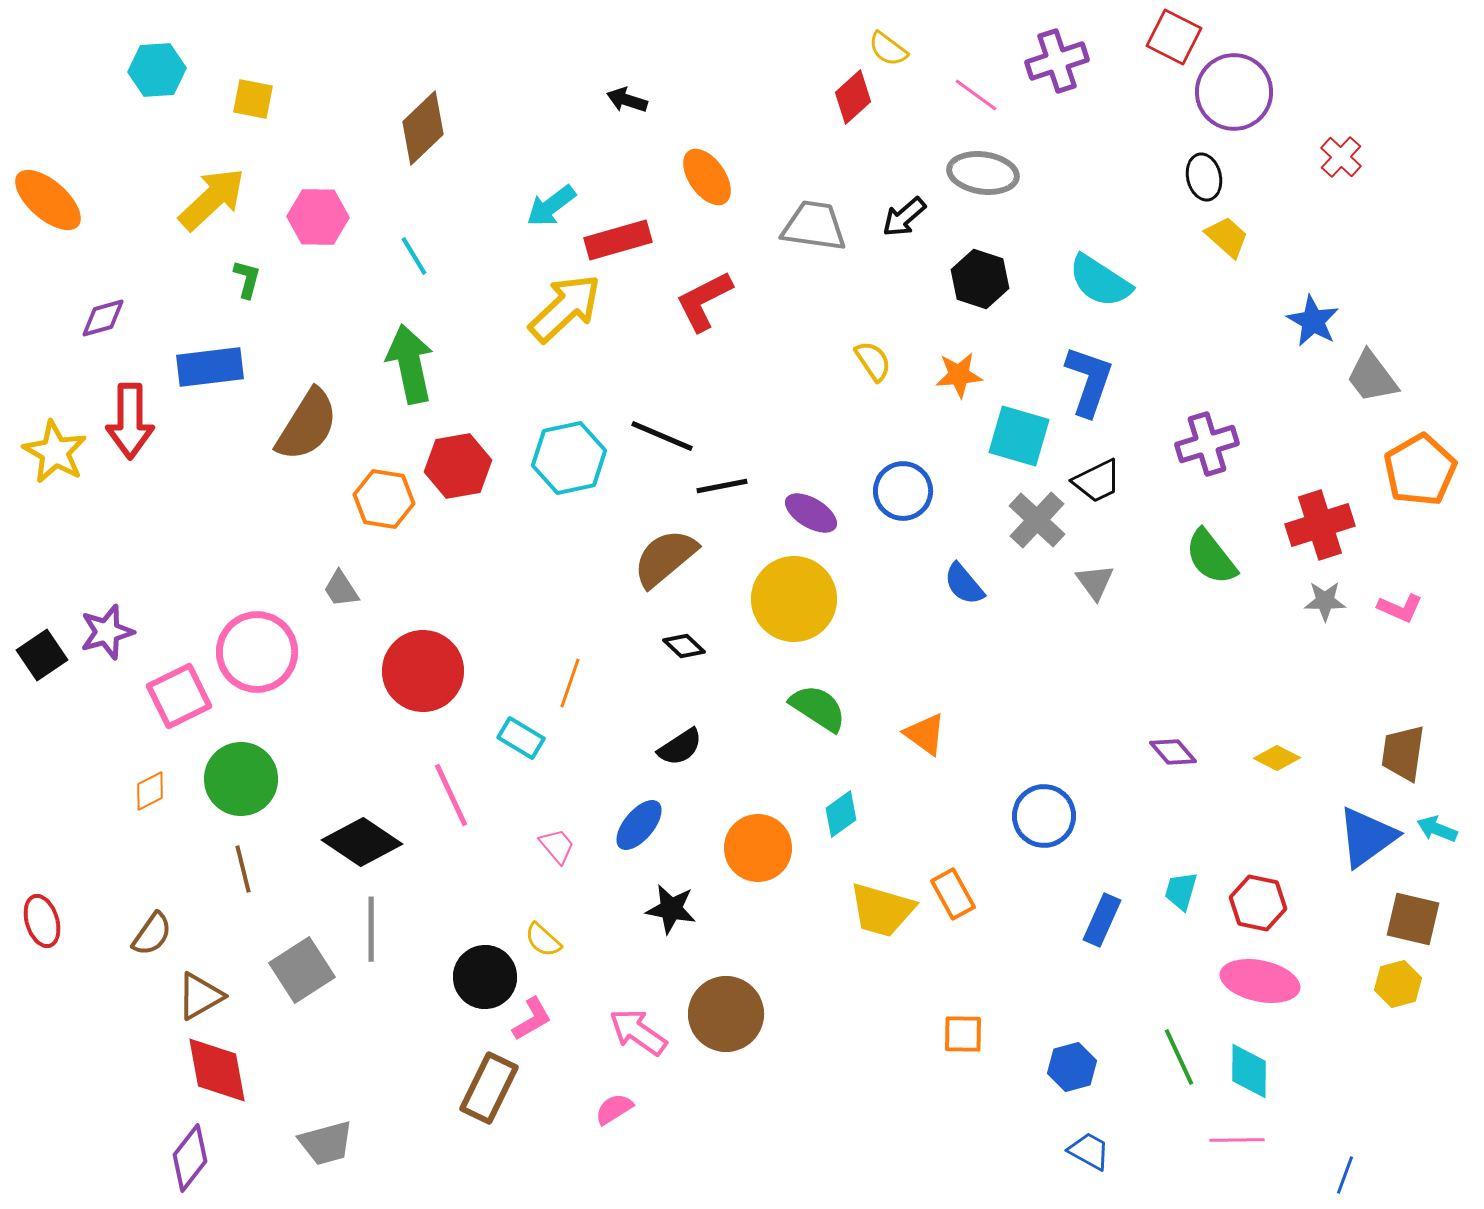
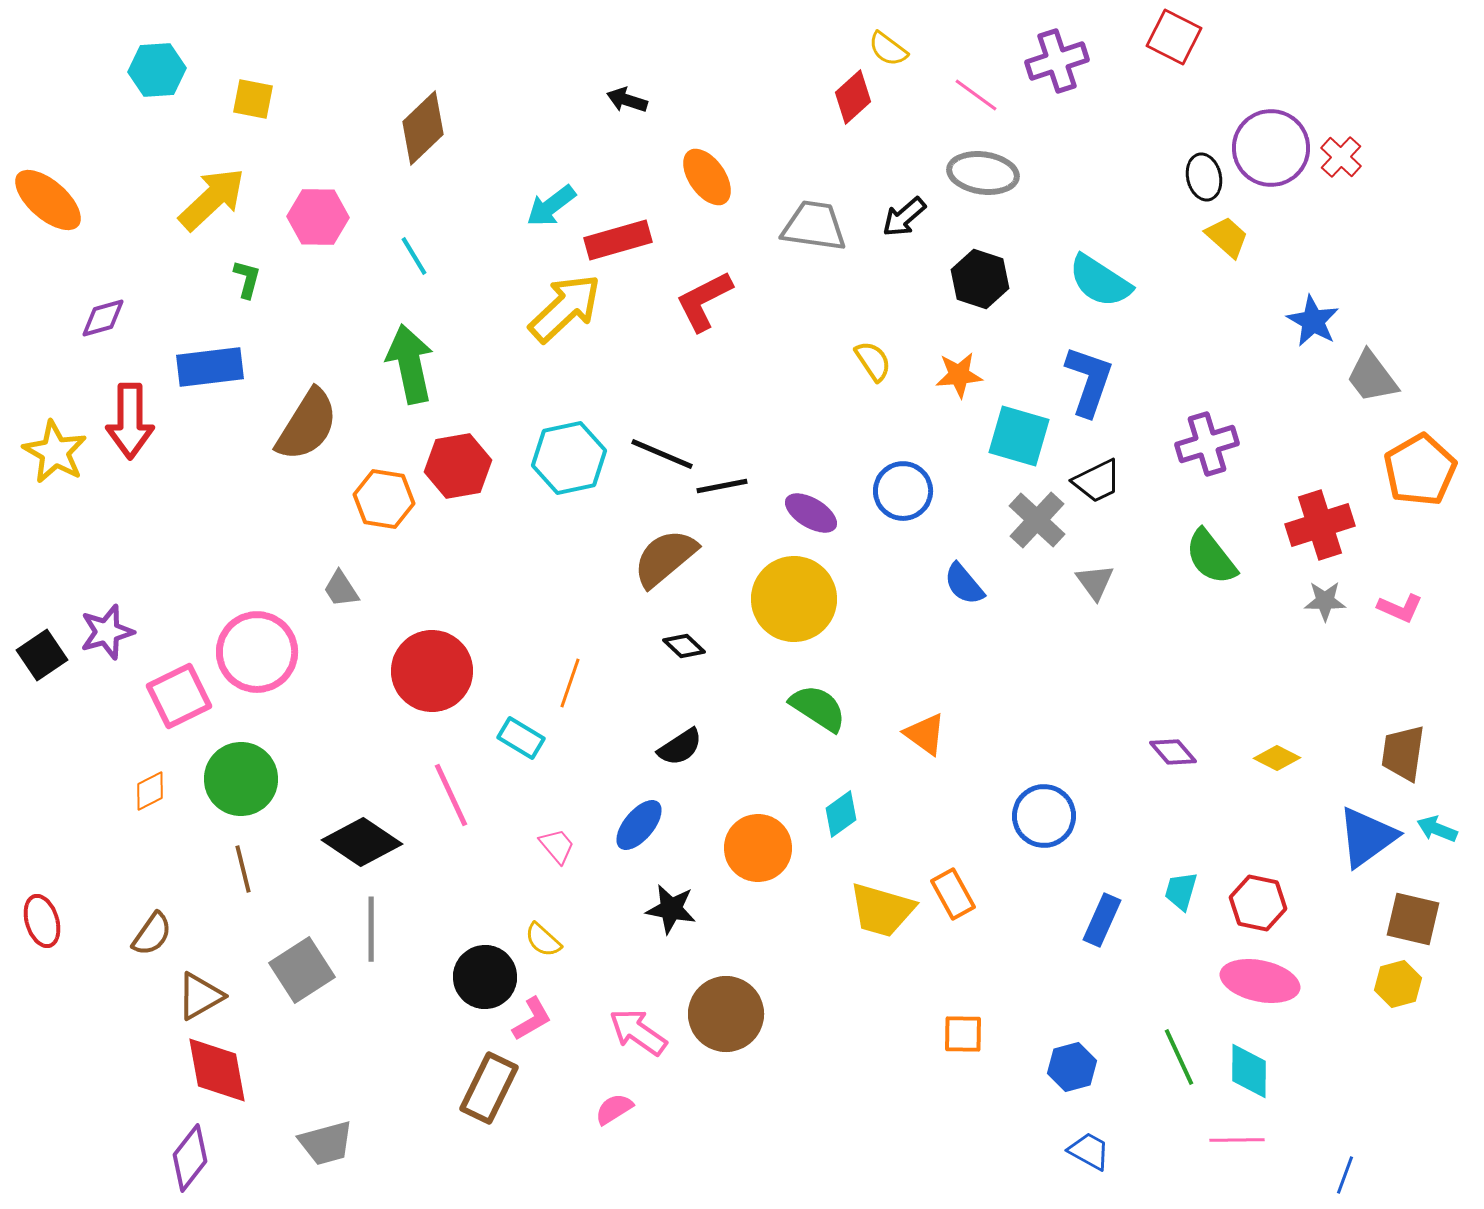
purple circle at (1234, 92): moved 37 px right, 56 px down
black line at (662, 436): moved 18 px down
red circle at (423, 671): moved 9 px right
